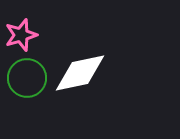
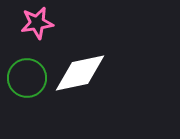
pink star: moved 16 px right, 12 px up; rotated 8 degrees clockwise
